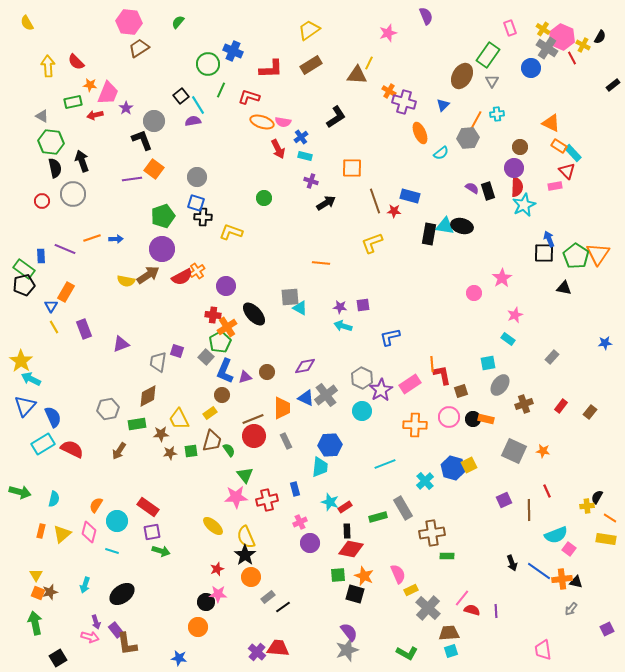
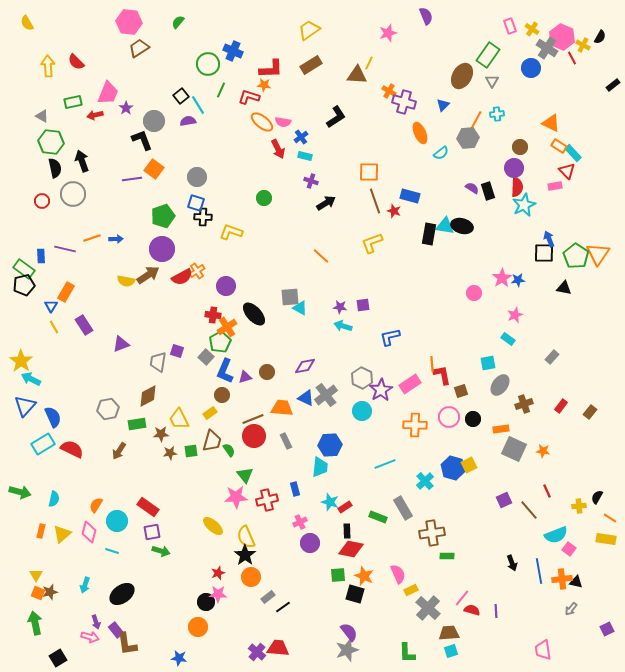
pink rectangle at (510, 28): moved 2 px up
yellow cross at (543, 29): moved 11 px left
orange star at (90, 85): moved 174 px right
purple semicircle at (193, 121): moved 5 px left
orange ellipse at (262, 122): rotated 20 degrees clockwise
orange square at (352, 168): moved 17 px right, 4 px down
red star at (394, 211): rotated 16 degrees clockwise
purple line at (65, 249): rotated 10 degrees counterclockwise
orange line at (321, 263): moved 7 px up; rotated 36 degrees clockwise
purple rectangle at (84, 329): moved 4 px up; rotated 12 degrees counterclockwise
blue star at (605, 343): moved 87 px left, 63 px up
orange trapezoid at (282, 408): rotated 85 degrees counterclockwise
orange rectangle at (486, 419): moved 15 px right, 10 px down; rotated 21 degrees counterclockwise
gray square at (514, 451): moved 2 px up
yellow cross at (587, 506): moved 8 px left
brown line at (529, 510): rotated 40 degrees counterclockwise
green rectangle at (378, 517): rotated 36 degrees clockwise
red star at (217, 569): moved 1 px right, 4 px down
blue line at (539, 571): rotated 45 degrees clockwise
green L-shape at (407, 653): rotated 60 degrees clockwise
